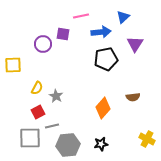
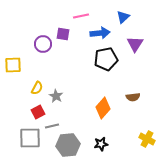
blue arrow: moved 1 px left, 1 px down
